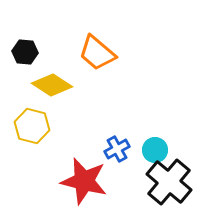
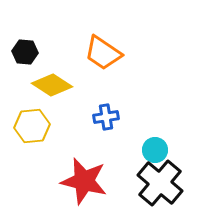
orange trapezoid: moved 6 px right; rotated 6 degrees counterclockwise
yellow hexagon: rotated 20 degrees counterclockwise
blue cross: moved 11 px left, 32 px up; rotated 20 degrees clockwise
black cross: moved 9 px left, 1 px down
